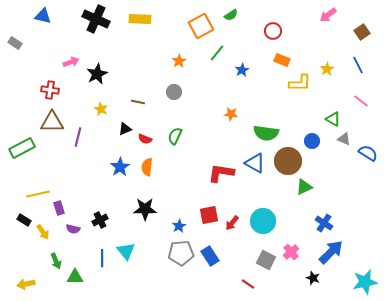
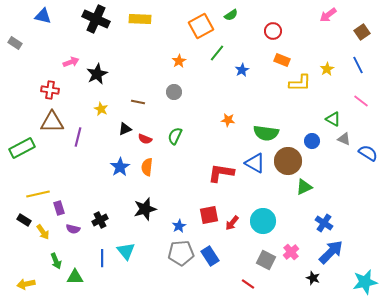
orange star at (231, 114): moved 3 px left, 6 px down
black star at (145, 209): rotated 15 degrees counterclockwise
